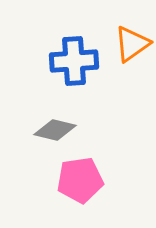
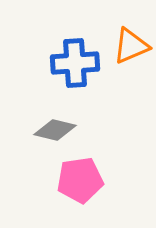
orange triangle: moved 1 px left, 2 px down; rotated 12 degrees clockwise
blue cross: moved 1 px right, 2 px down
